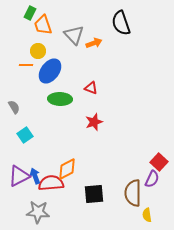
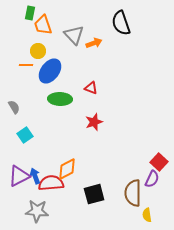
green rectangle: rotated 16 degrees counterclockwise
black square: rotated 10 degrees counterclockwise
gray star: moved 1 px left, 1 px up
